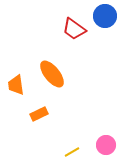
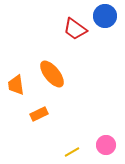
red trapezoid: moved 1 px right
